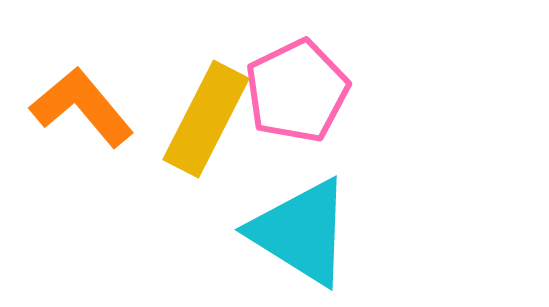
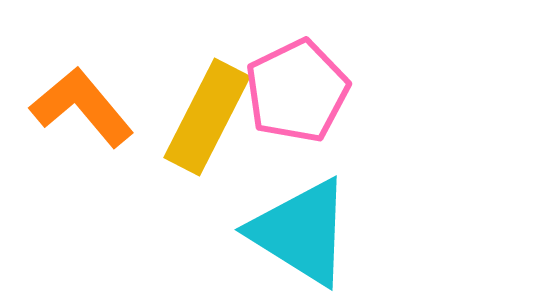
yellow rectangle: moved 1 px right, 2 px up
